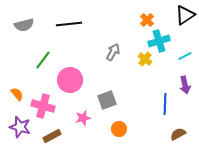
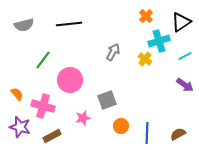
black triangle: moved 4 px left, 7 px down
orange cross: moved 1 px left, 4 px up
purple arrow: rotated 42 degrees counterclockwise
blue line: moved 18 px left, 29 px down
orange circle: moved 2 px right, 3 px up
